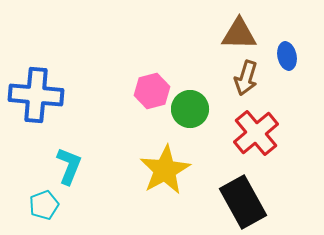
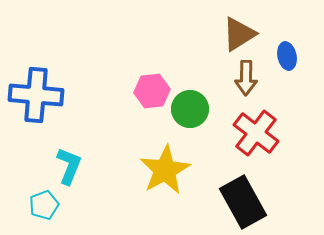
brown triangle: rotated 33 degrees counterclockwise
brown arrow: rotated 16 degrees counterclockwise
pink hexagon: rotated 8 degrees clockwise
red cross: rotated 12 degrees counterclockwise
